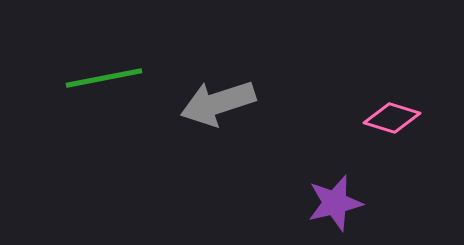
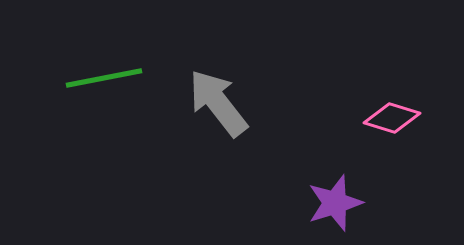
gray arrow: rotated 70 degrees clockwise
purple star: rotated 4 degrees counterclockwise
